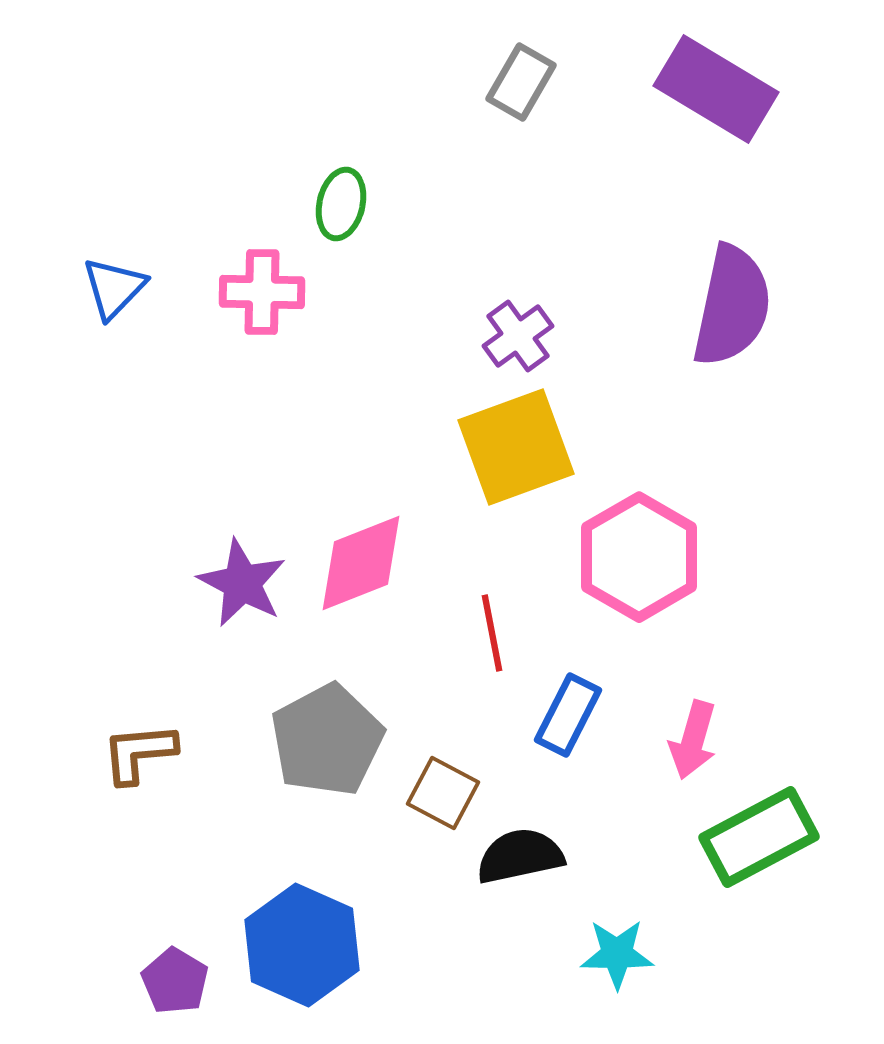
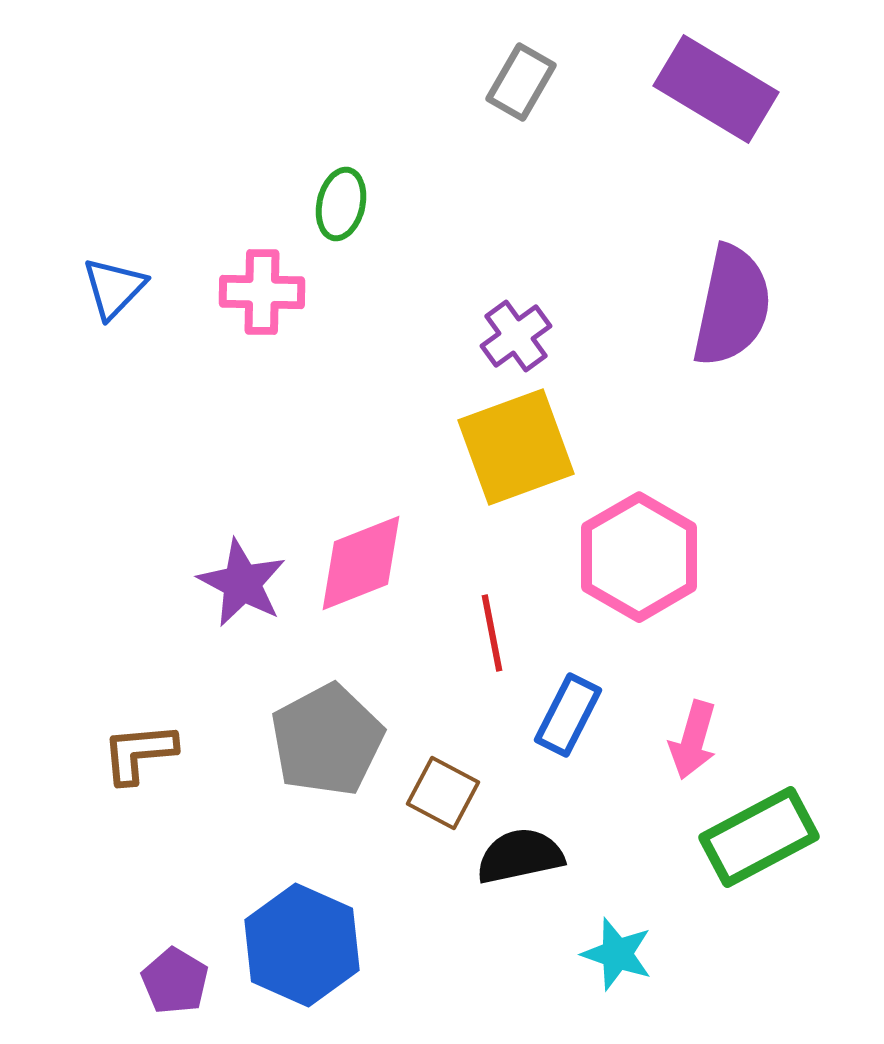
purple cross: moved 2 px left
cyan star: rotated 18 degrees clockwise
